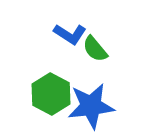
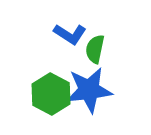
green semicircle: rotated 52 degrees clockwise
blue star: moved 2 px left, 16 px up
